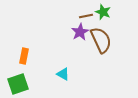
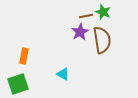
brown semicircle: moved 1 px right; rotated 16 degrees clockwise
